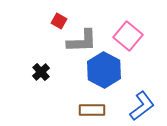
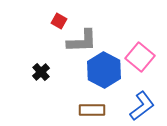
pink square: moved 12 px right, 21 px down
